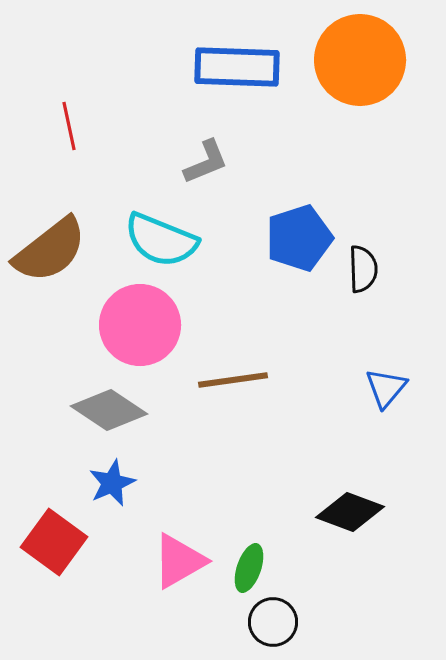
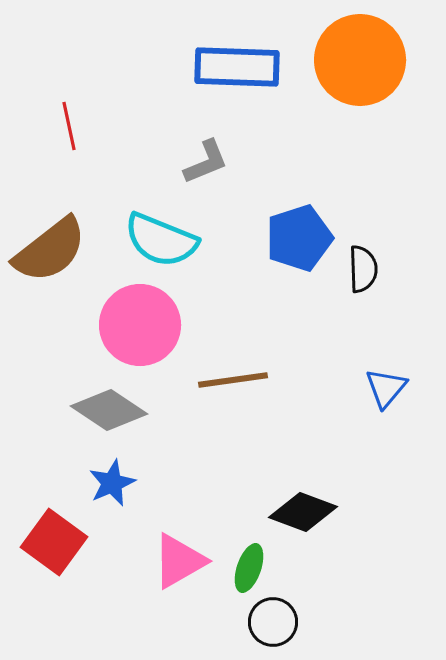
black diamond: moved 47 px left
